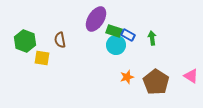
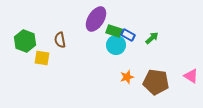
green arrow: rotated 56 degrees clockwise
brown pentagon: rotated 25 degrees counterclockwise
